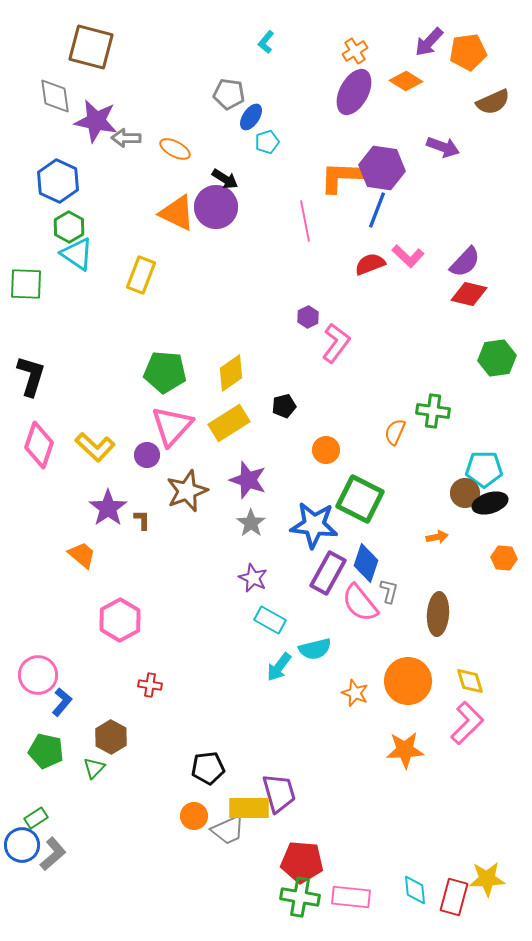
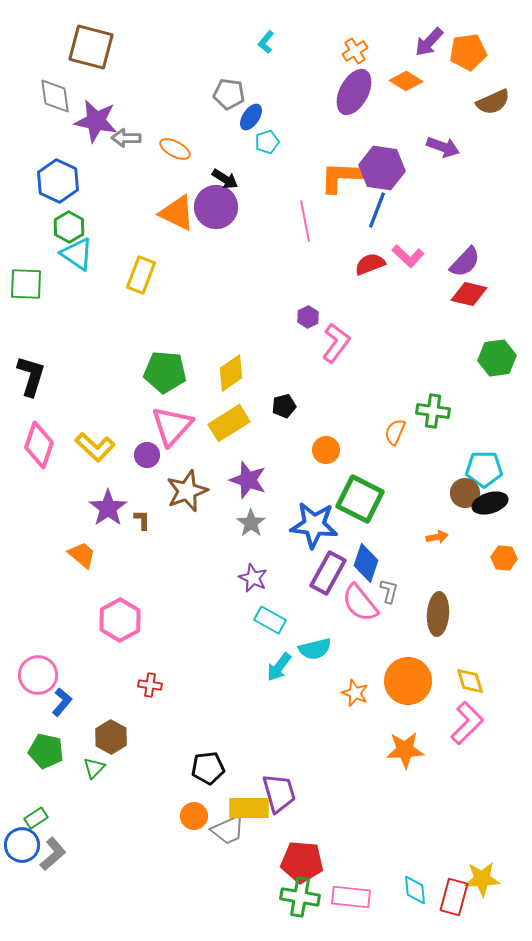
yellow star at (487, 879): moved 5 px left
